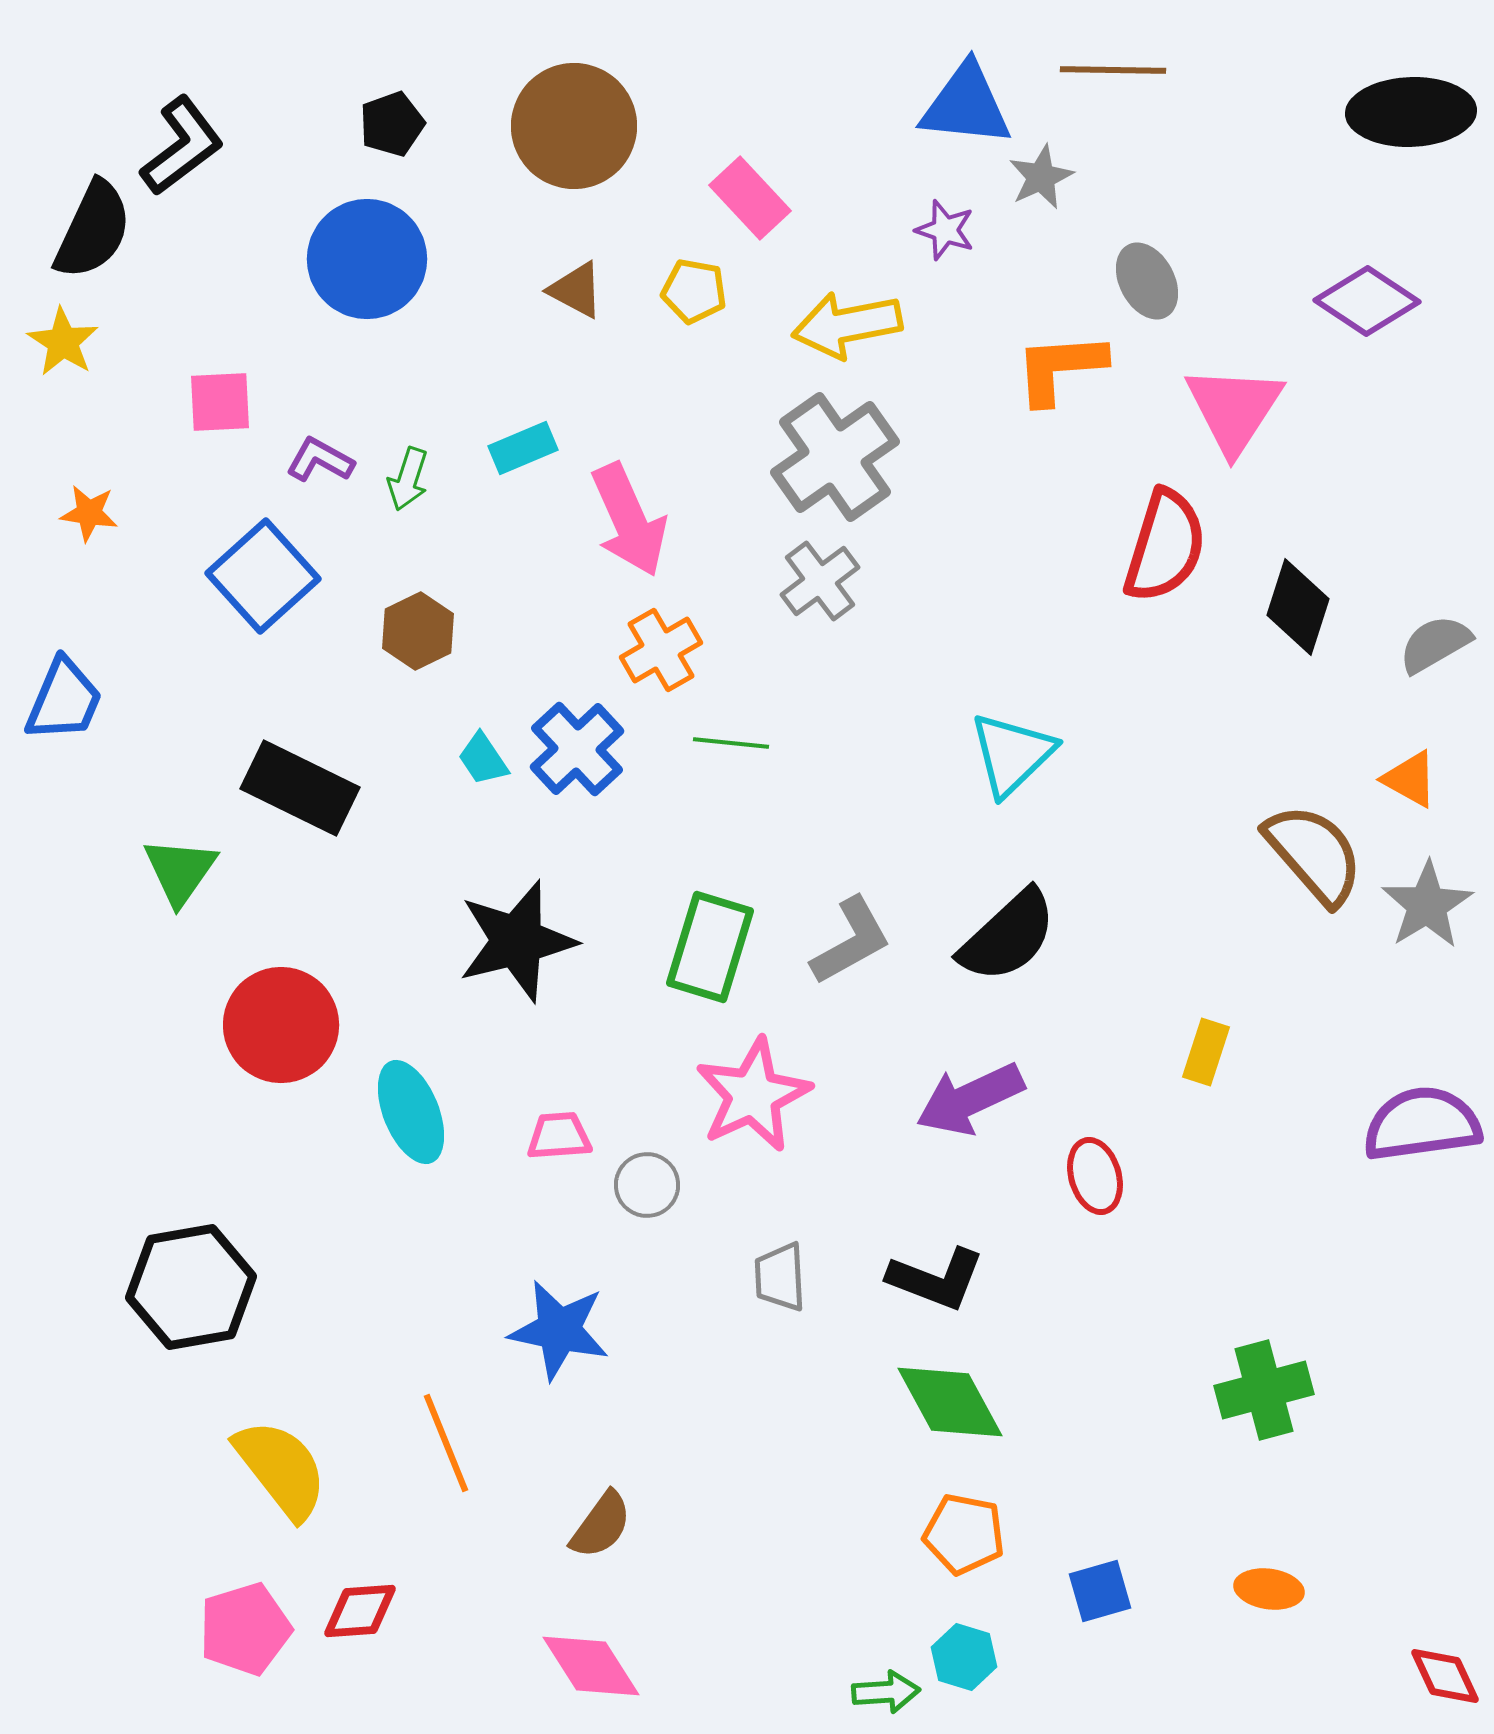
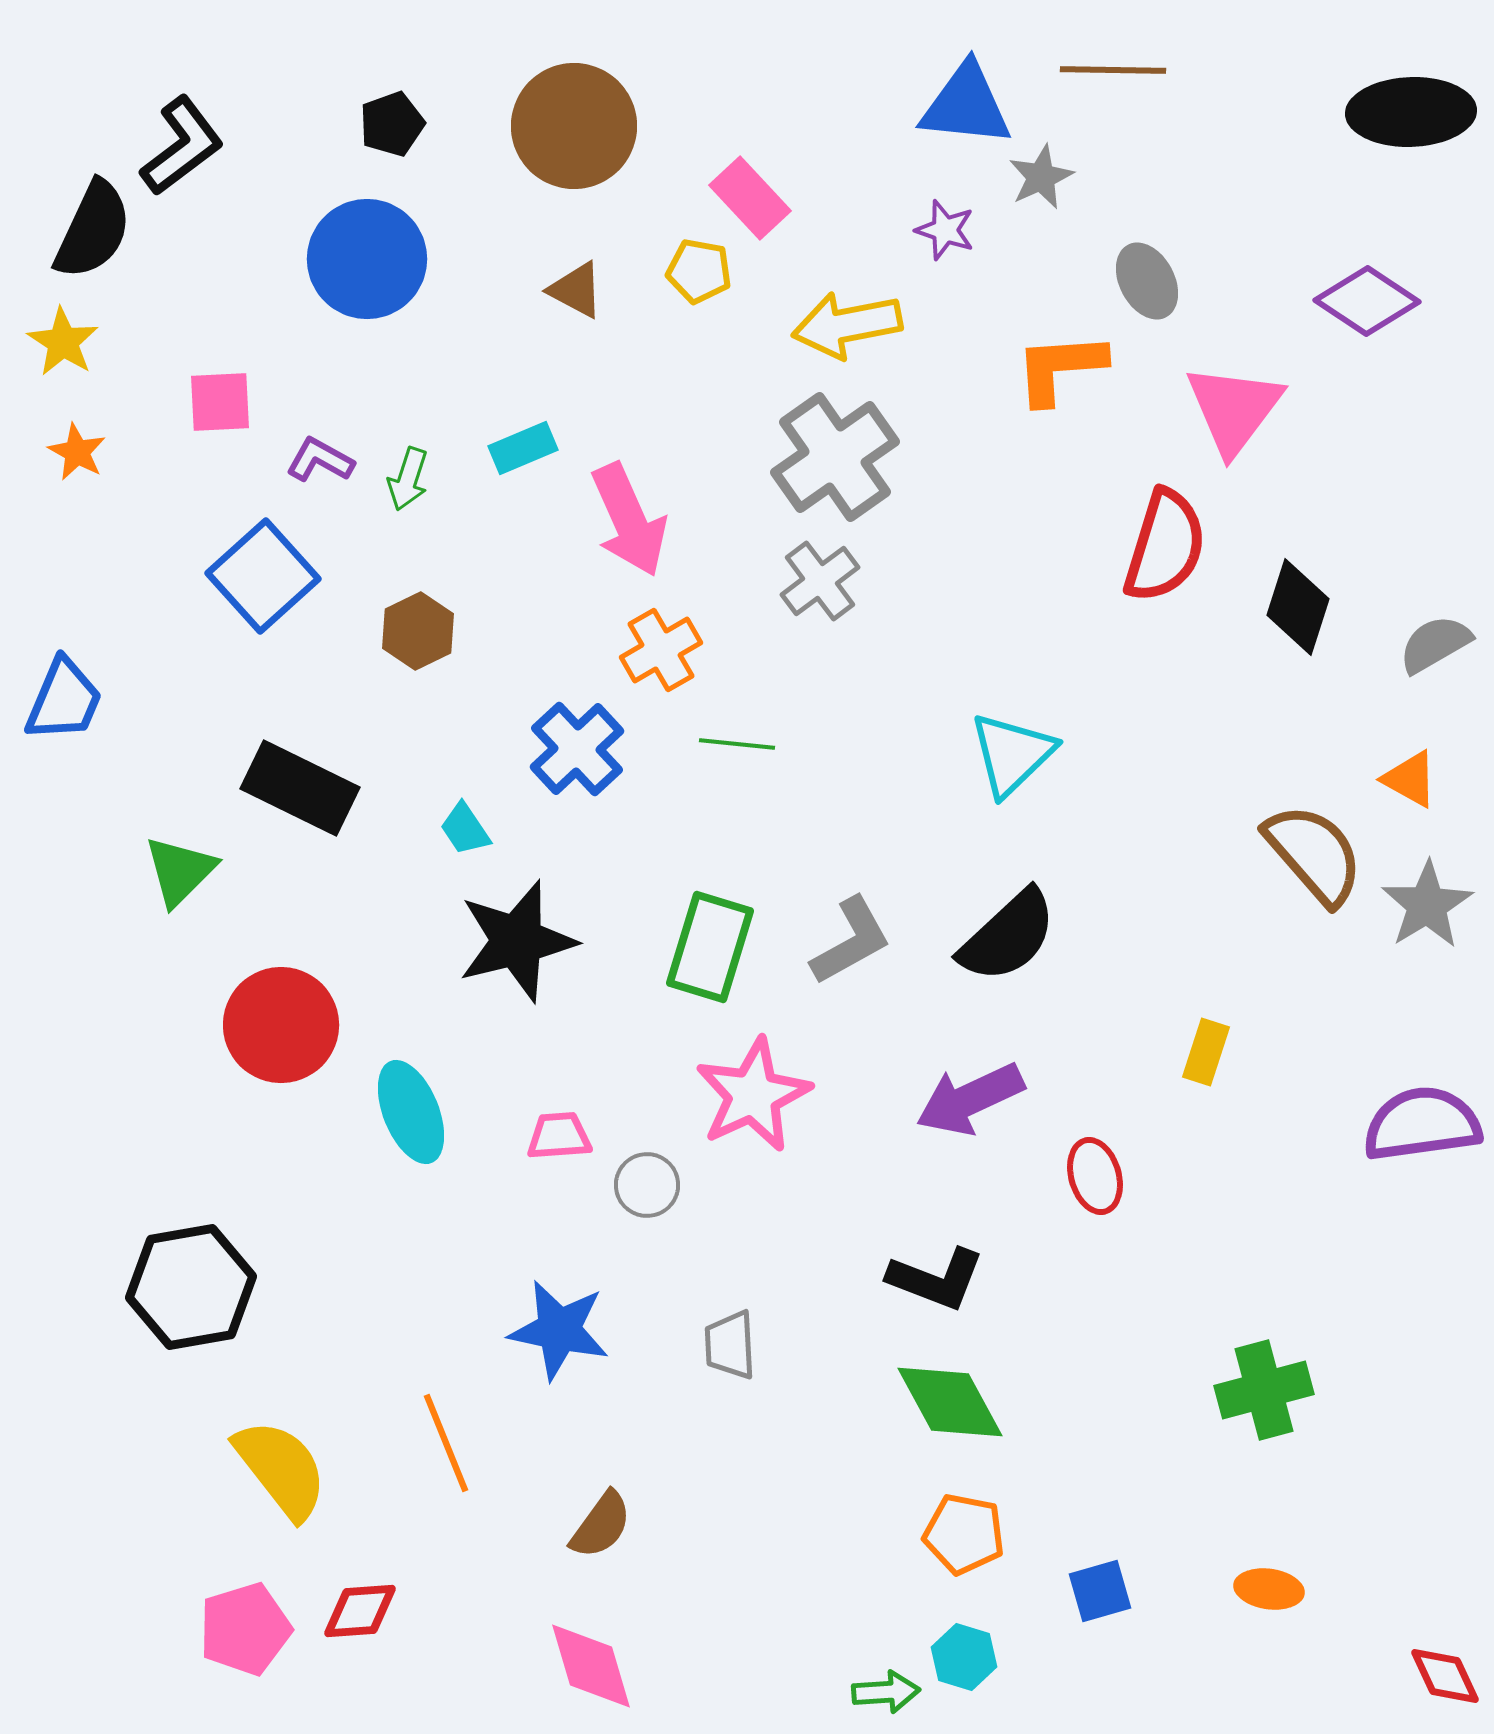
yellow pentagon at (694, 291): moved 5 px right, 20 px up
pink triangle at (1234, 409): rotated 4 degrees clockwise
orange star at (89, 513): moved 12 px left, 61 px up; rotated 20 degrees clockwise
green line at (731, 743): moved 6 px right, 1 px down
cyan trapezoid at (483, 759): moved 18 px left, 70 px down
green triangle at (180, 871): rotated 10 degrees clockwise
gray trapezoid at (780, 1277): moved 50 px left, 68 px down
pink diamond at (591, 1666): rotated 16 degrees clockwise
